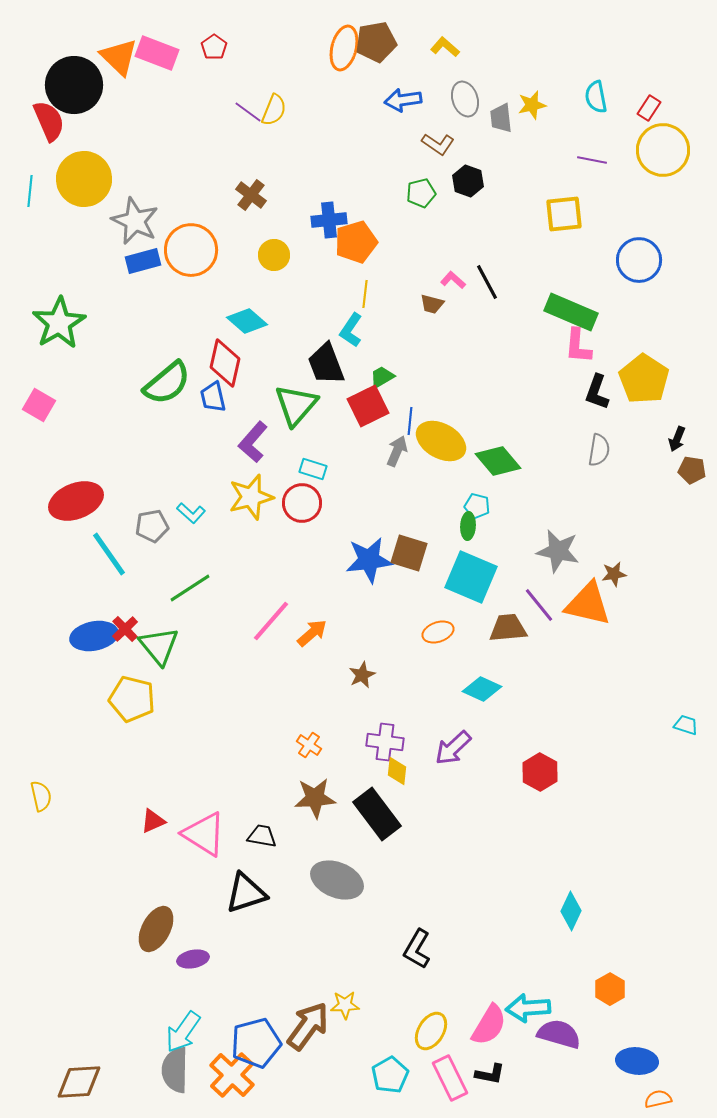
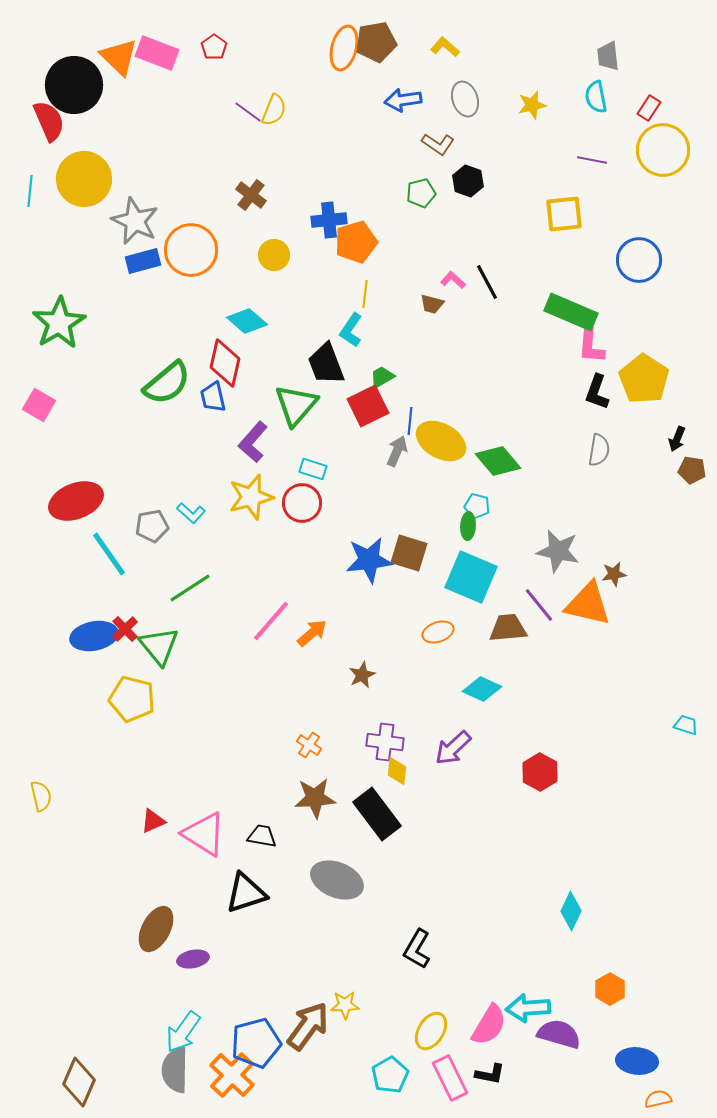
gray trapezoid at (501, 118): moved 107 px right, 62 px up
pink L-shape at (578, 346): moved 13 px right
brown diamond at (79, 1082): rotated 63 degrees counterclockwise
